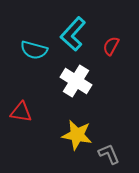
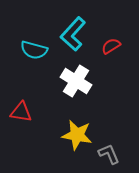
red semicircle: rotated 30 degrees clockwise
